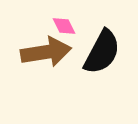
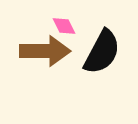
brown arrow: moved 1 px left, 1 px up; rotated 9 degrees clockwise
